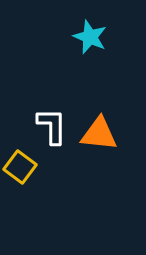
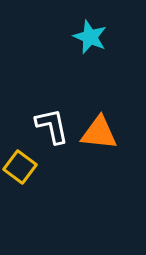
white L-shape: rotated 12 degrees counterclockwise
orange triangle: moved 1 px up
